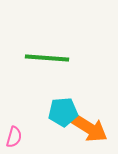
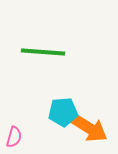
green line: moved 4 px left, 6 px up
